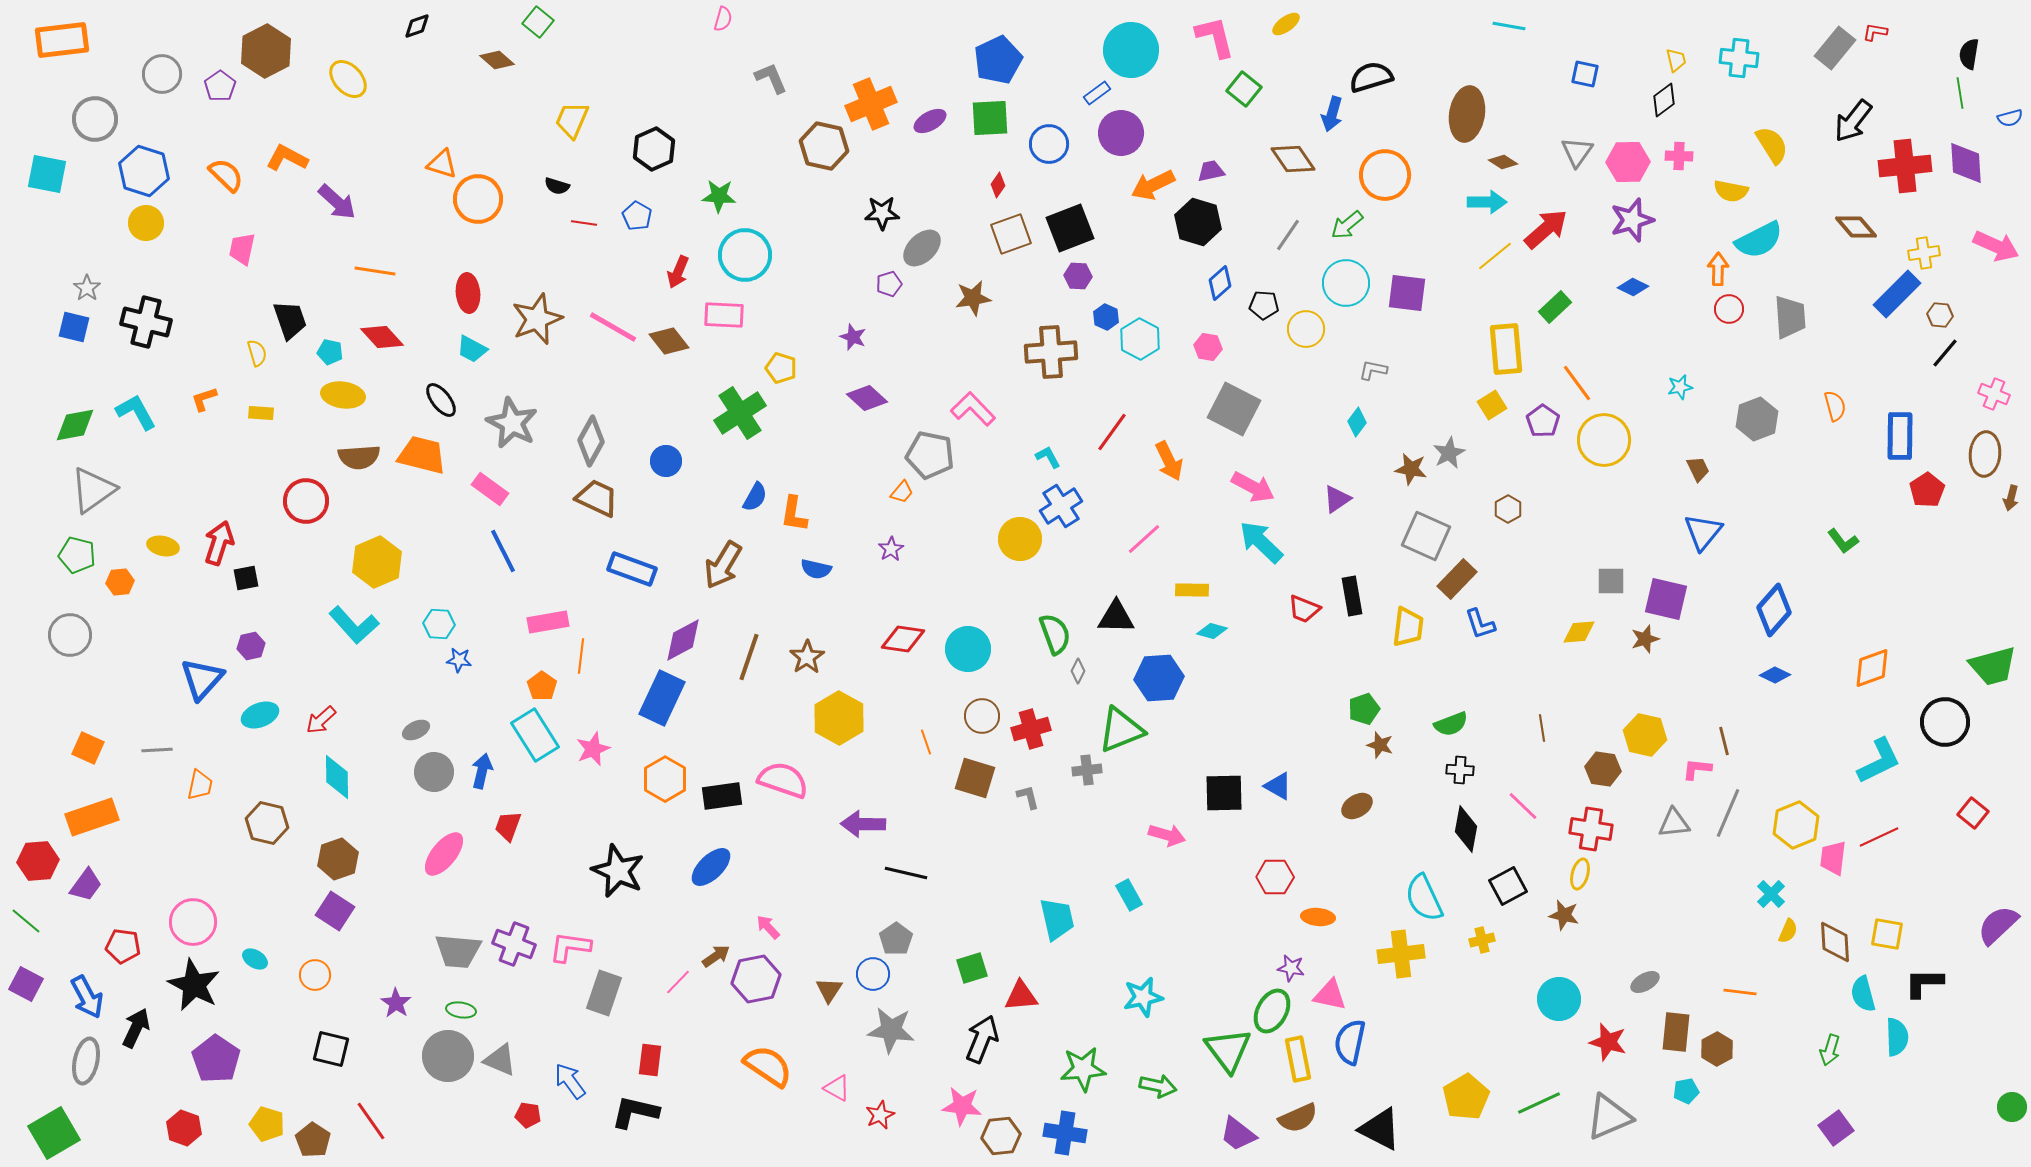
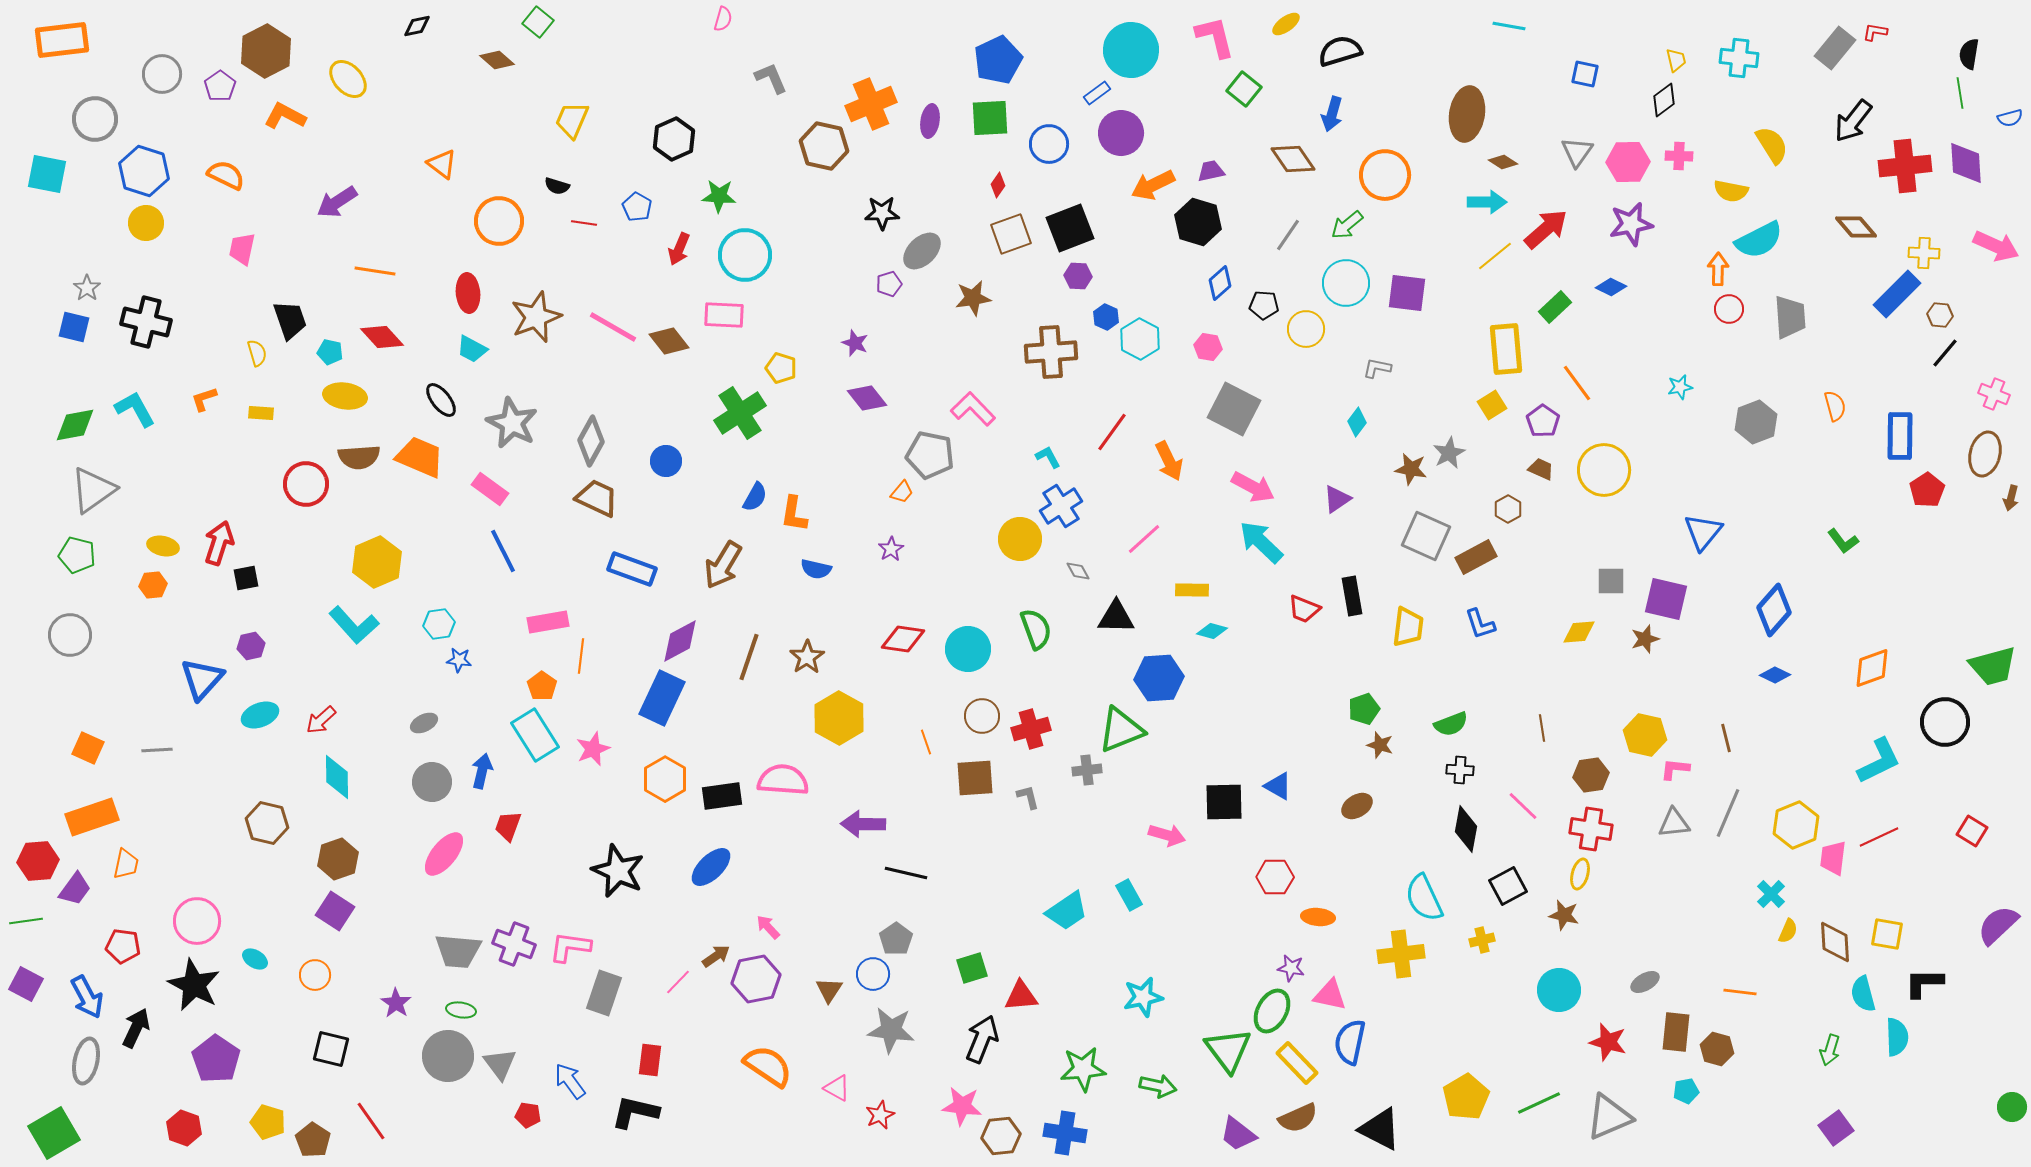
black diamond at (417, 26): rotated 8 degrees clockwise
black semicircle at (1371, 77): moved 31 px left, 26 px up
purple ellipse at (930, 121): rotated 52 degrees counterclockwise
black hexagon at (654, 149): moved 20 px right, 10 px up
orange L-shape at (287, 158): moved 2 px left, 42 px up
orange triangle at (442, 164): rotated 20 degrees clockwise
orange semicircle at (226, 175): rotated 18 degrees counterclockwise
orange circle at (478, 199): moved 21 px right, 22 px down
purple arrow at (337, 202): rotated 105 degrees clockwise
blue pentagon at (637, 216): moved 9 px up
purple star at (1632, 220): moved 1 px left, 4 px down; rotated 6 degrees clockwise
gray ellipse at (922, 248): moved 3 px down
yellow cross at (1924, 253): rotated 12 degrees clockwise
red arrow at (678, 272): moved 1 px right, 23 px up
blue diamond at (1633, 287): moved 22 px left
brown star at (537, 319): moved 1 px left, 2 px up
purple star at (853, 337): moved 2 px right, 6 px down
gray L-shape at (1373, 370): moved 4 px right, 2 px up
yellow ellipse at (343, 395): moved 2 px right, 1 px down
purple diamond at (867, 398): rotated 9 degrees clockwise
cyan L-shape at (136, 412): moved 1 px left, 3 px up
gray hexagon at (1757, 419): moved 1 px left, 3 px down
yellow circle at (1604, 440): moved 30 px down
brown ellipse at (1985, 454): rotated 9 degrees clockwise
orange trapezoid at (422, 455): moved 2 px left, 2 px down; rotated 9 degrees clockwise
brown trapezoid at (1698, 469): moved 157 px left; rotated 40 degrees counterclockwise
red circle at (306, 501): moved 17 px up
brown rectangle at (1457, 579): moved 19 px right, 22 px up; rotated 18 degrees clockwise
orange hexagon at (120, 582): moved 33 px right, 3 px down
cyan hexagon at (439, 624): rotated 12 degrees counterclockwise
green semicircle at (1055, 634): moved 19 px left, 5 px up
purple diamond at (683, 640): moved 3 px left, 1 px down
gray diamond at (1078, 671): moved 100 px up; rotated 55 degrees counterclockwise
gray ellipse at (416, 730): moved 8 px right, 7 px up
brown line at (1724, 741): moved 2 px right, 3 px up
brown hexagon at (1603, 769): moved 12 px left, 6 px down; rotated 16 degrees counterclockwise
pink L-shape at (1697, 769): moved 22 px left
gray circle at (434, 772): moved 2 px left, 10 px down
brown square at (975, 778): rotated 21 degrees counterclockwise
pink semicircle at (783, 780): rotated 15 degrees counterclockwise
orange trapezoid at (200, 785): moved 74 px left, 79 px down
black square at (1224, 793): moved 9 px down
red square at (1973, 813): moved 1 px left, 18 px down; rotated 8 degrees counterclockwise
purple trapezoid at (86, 885): moved 11 px left, 4 px down
cyan trapezoid at (1057, 919): moved 10 px right, 8 px up; rotated 69 degrees clockwise
green line at (26, 921): rotated 48 degrees counterclockwise
pink circle at (193, 922): moved 4 px right, 1 px up
cyan circle at (1559, 999): moved 9 px up
brown hexagon at (1717, 1049): rotated 16 degrees counterclockwise
yellow rectangle at (1298, 1059): moved 1 px left, 4 px down; rotated 33 degrees counterclockwise
gray triangle at (500, 1060): moved 4 px down; rotated 30 degrees clockwise
yellow pentagon at (267, 1124): moved 1 px right, 2 px up
